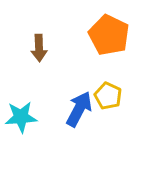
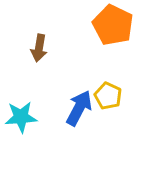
orange pentagon: moved 4 px right, 10 px up
brown arrow: rotated 12 degrees clockwise
blue arrow: moved 1 px up
